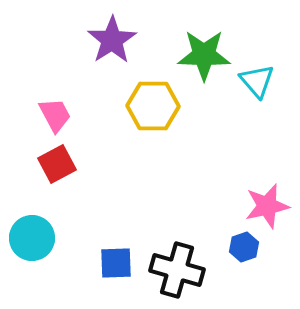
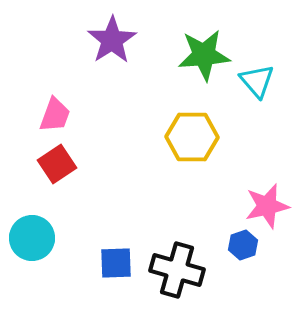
green star: rotated 6 degrees counterclockwise
yellow hexagon: moved 39 px right, 31 px down
pink trapezoid: rotated 48 degrees clockwise
red square: rotated 6 degrees counterclockwise
blue hexagon: moved 1 px left, 2 px up
